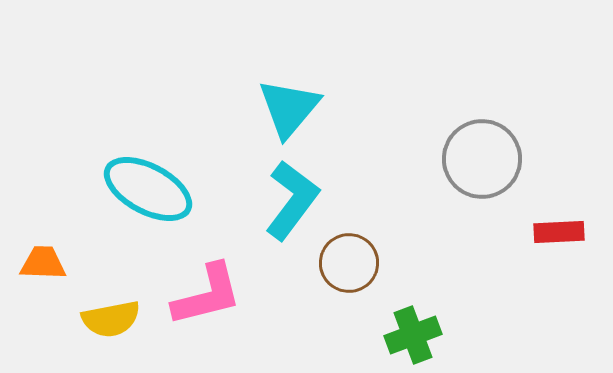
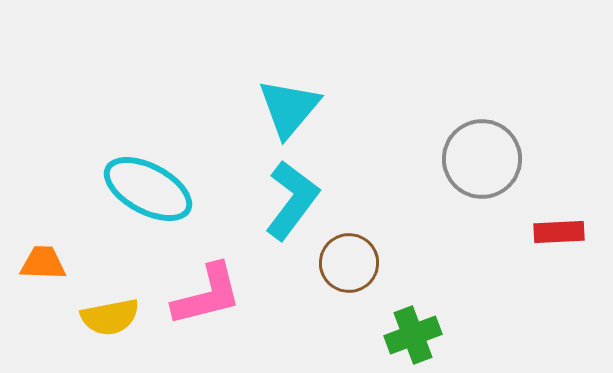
yellow semicircle: moved 1 px left, 2 px up
